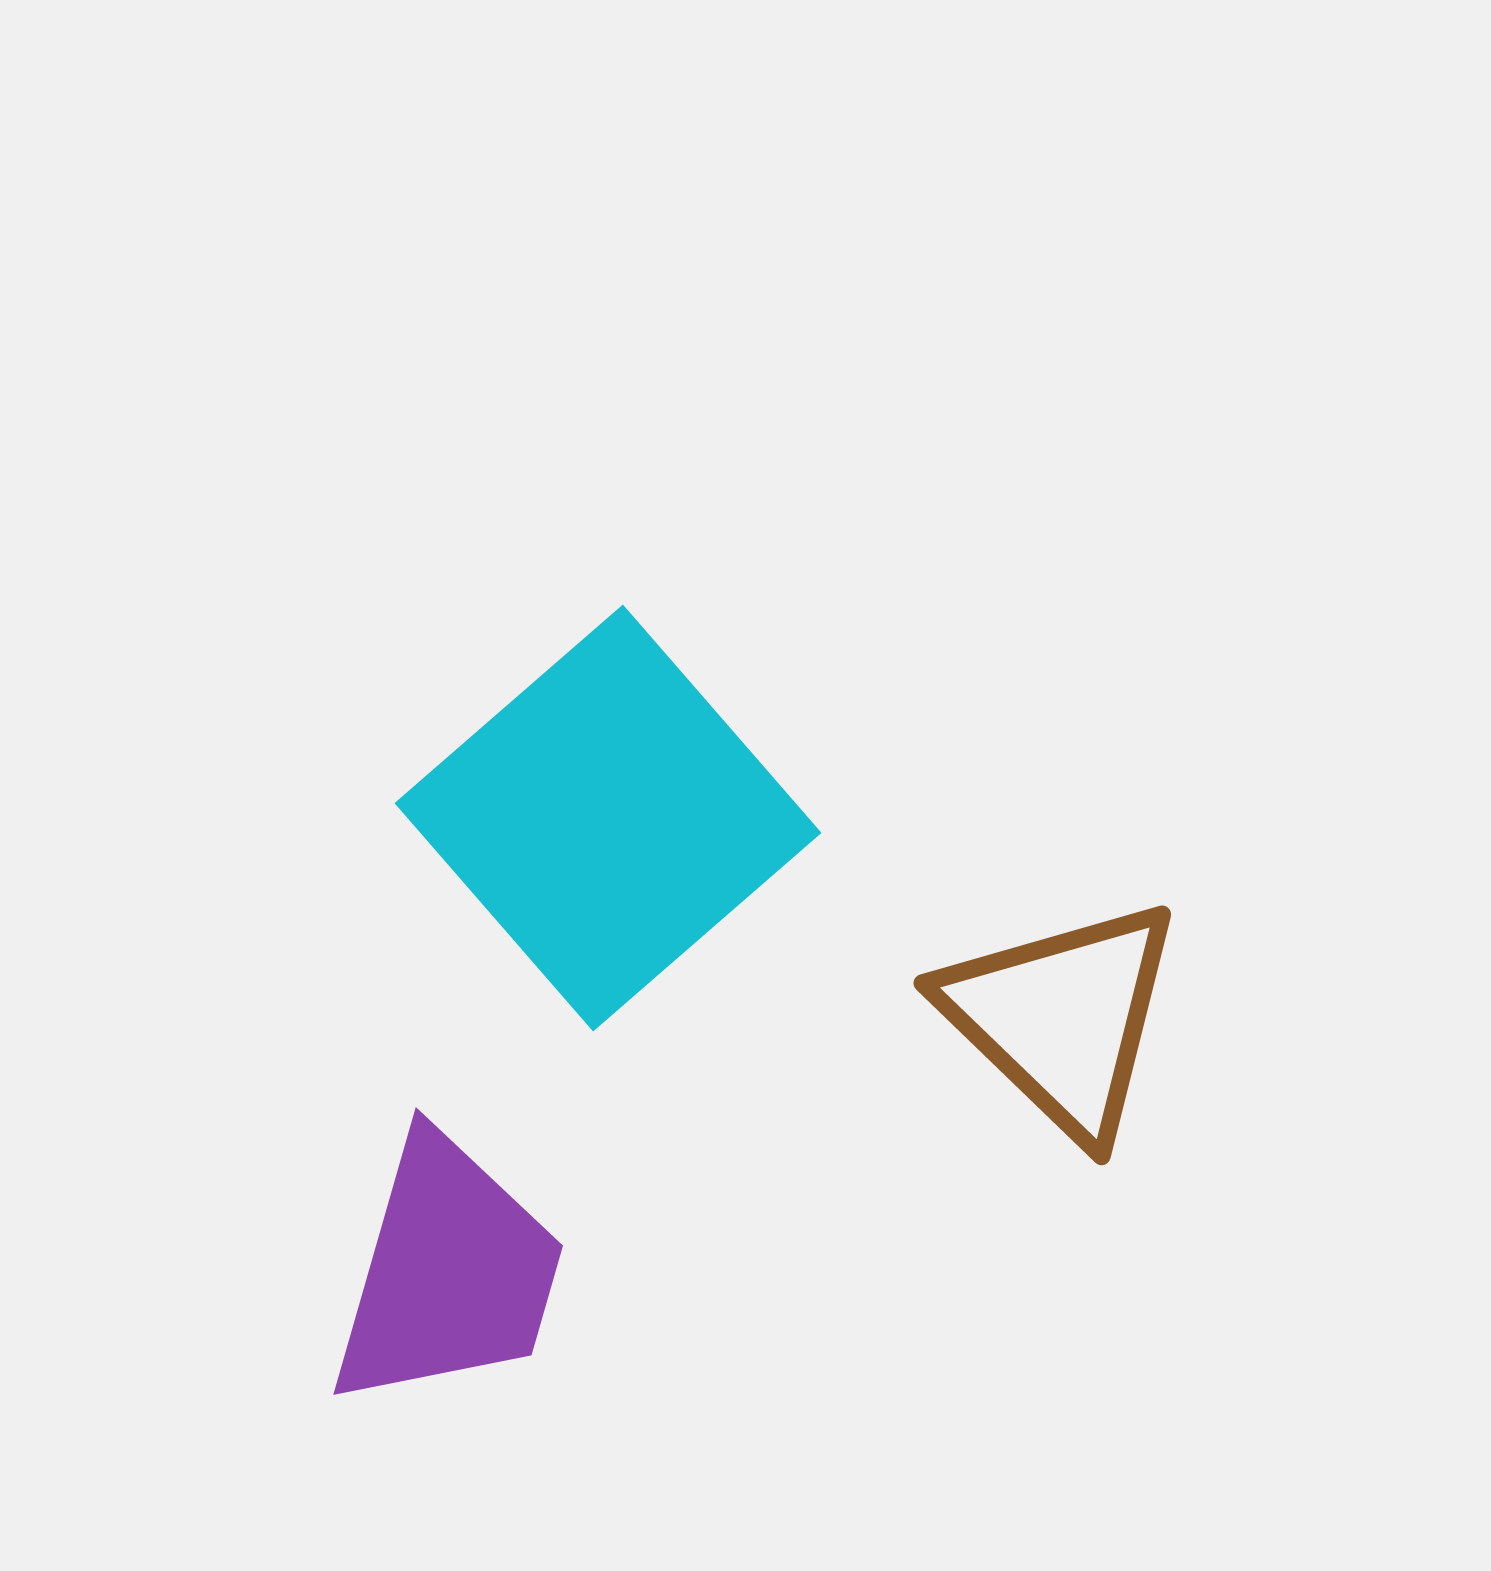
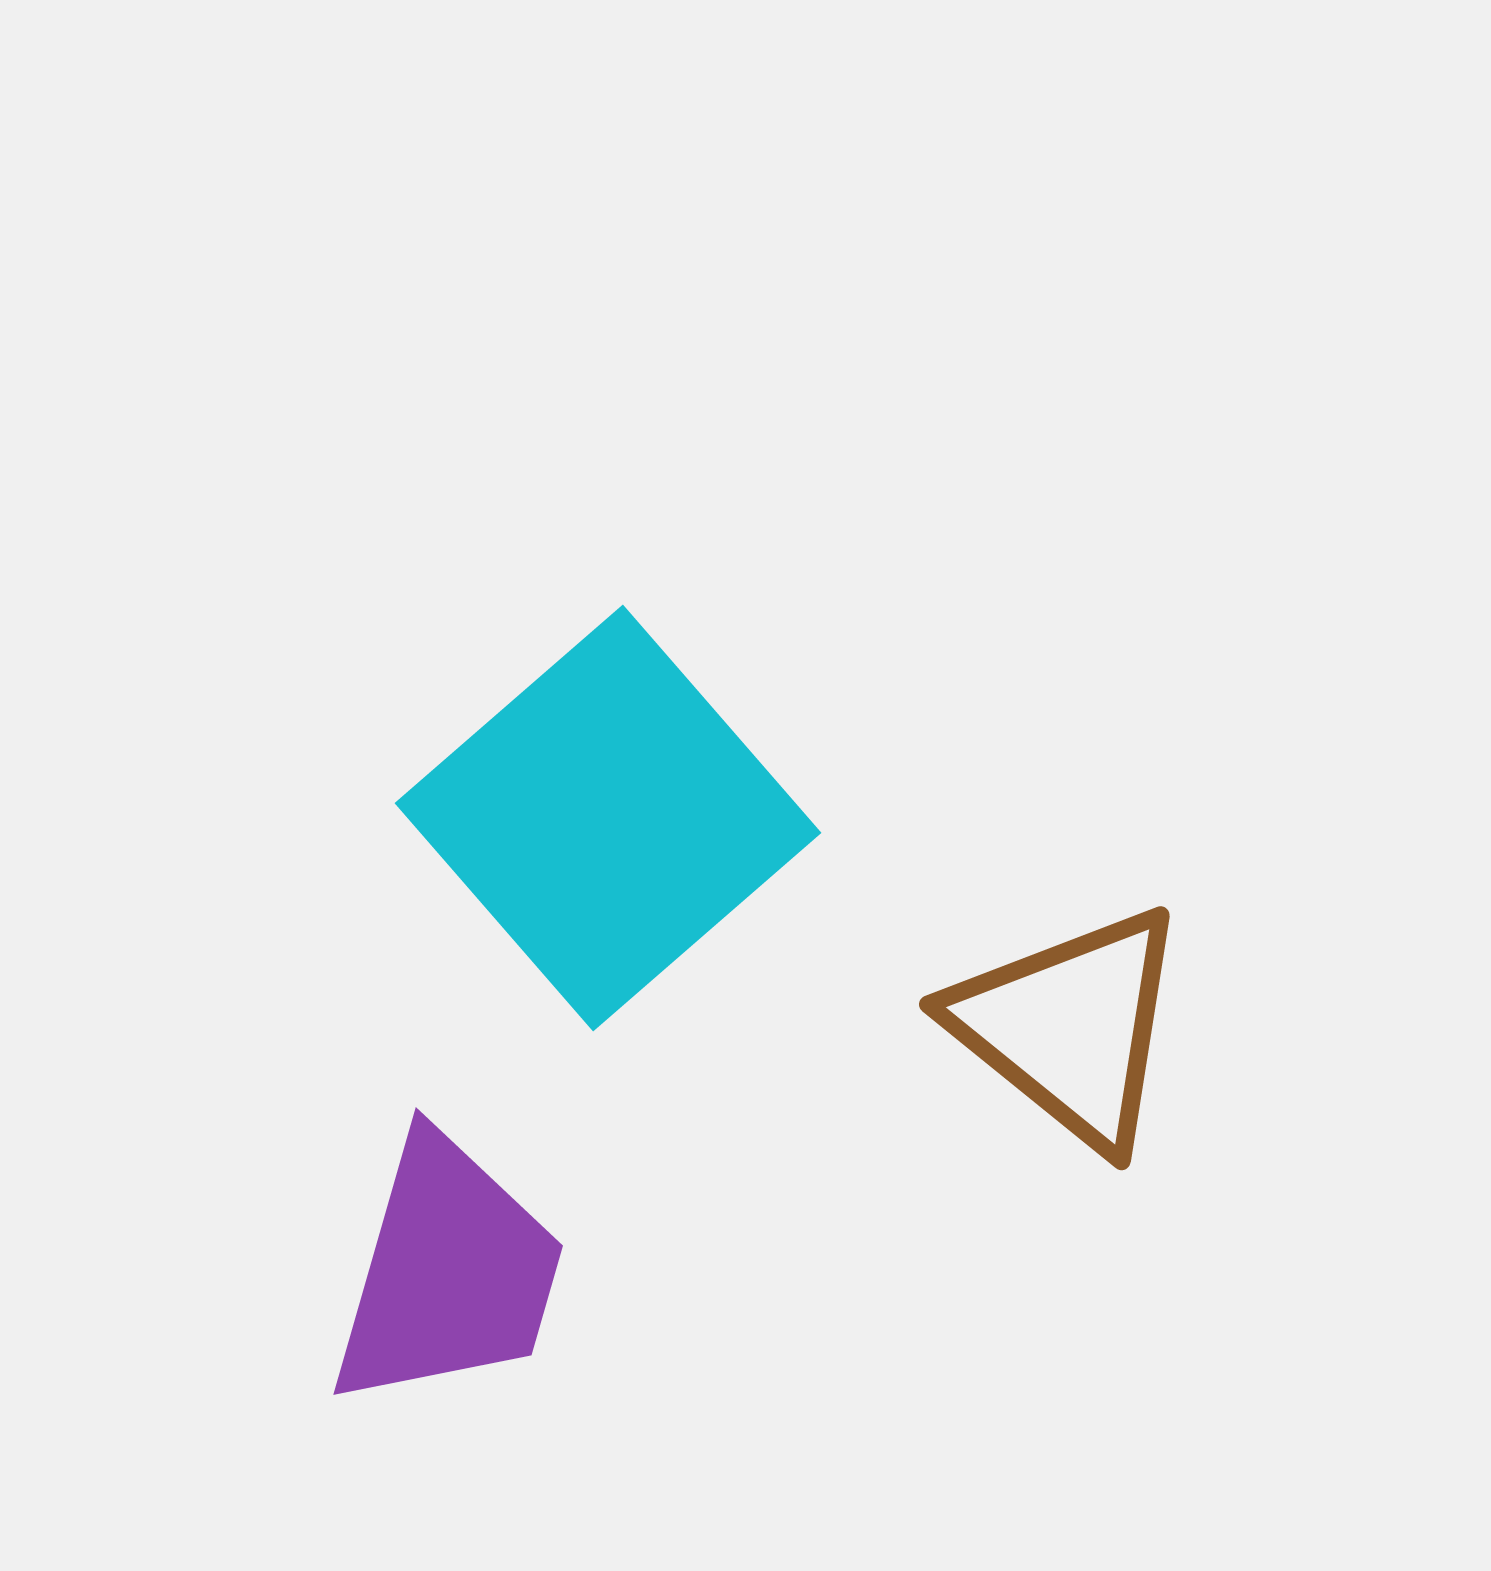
brown triangle: moved 8 px right, 9 px down; rotated 5 degrees counterclockwise
